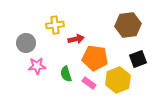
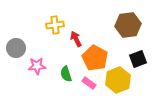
red arrow: rotated 105 degrees counterclockwise
gray circle: moved 10 px left, 5 px down
orange pentagon: rotated 20 degrees clockwise
